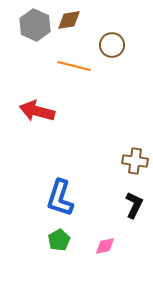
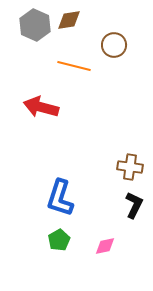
brown circle: moved 2 px right
red arrow: moved 4 px right, 4 px up
brown cross: moved 5 px left, 6 px down
